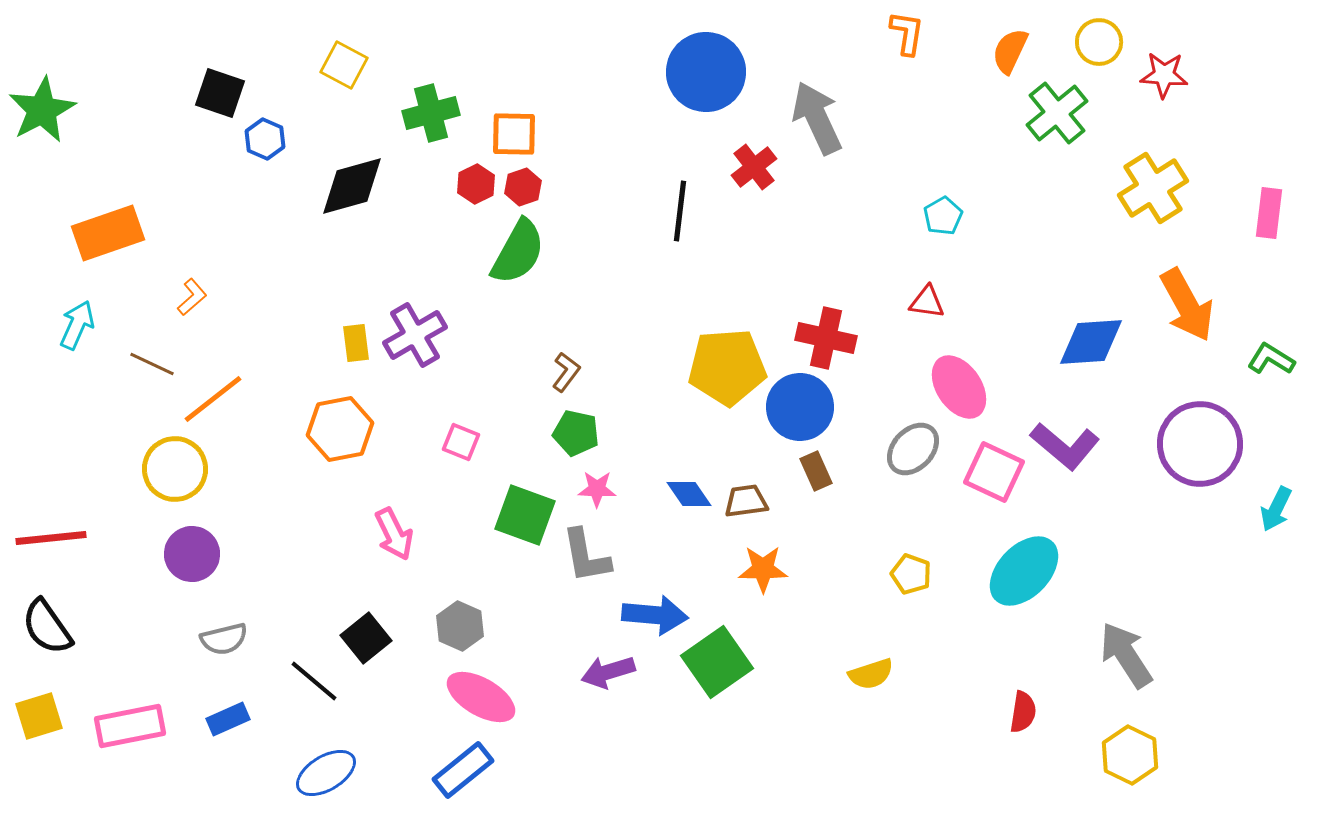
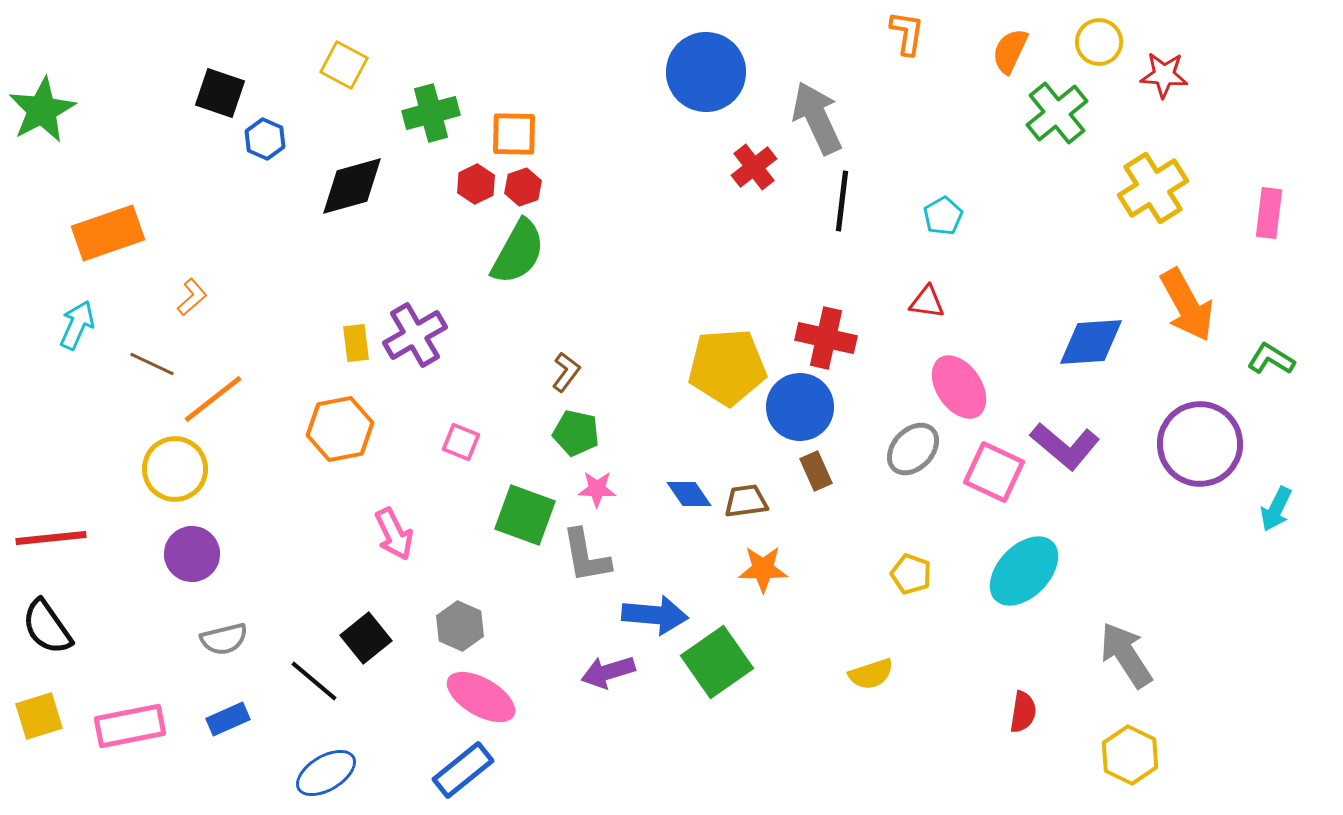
black line at (680, 211): moved 162 px right, 10 px up
